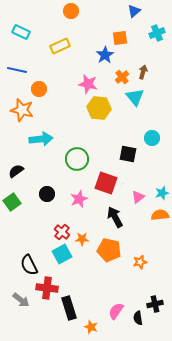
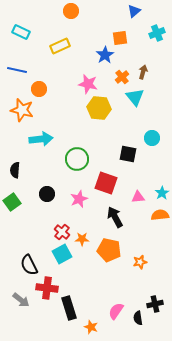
black semicircle at (16, 171): moved 1 px left, 1 px up; rotated 49 degrees counterclockwise
cyan star at (162, 193): rotated 16 degrees counterclockwise
pink triangle at (138, 197): rotated 32 degrees clockwise
